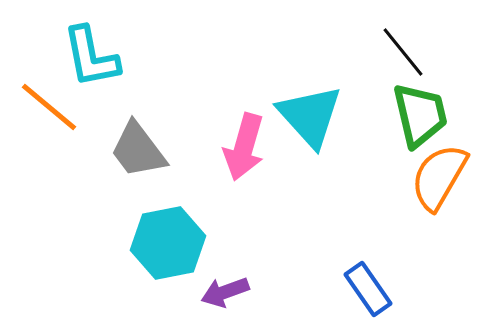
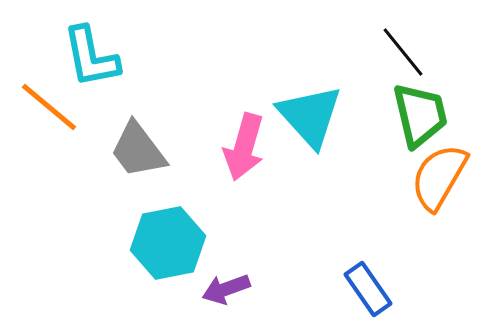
purple arrow: moved 1 px right, 3 px up
